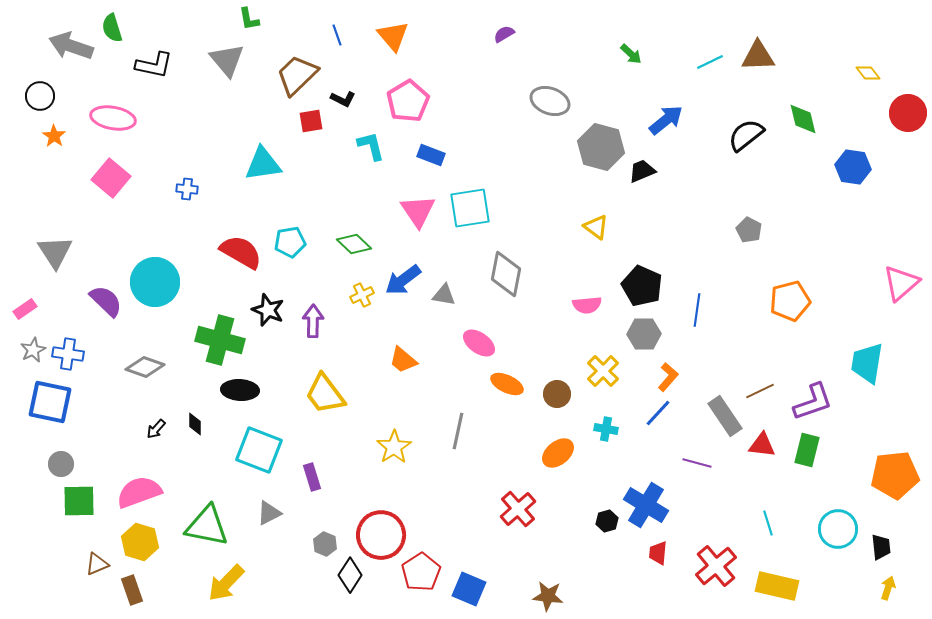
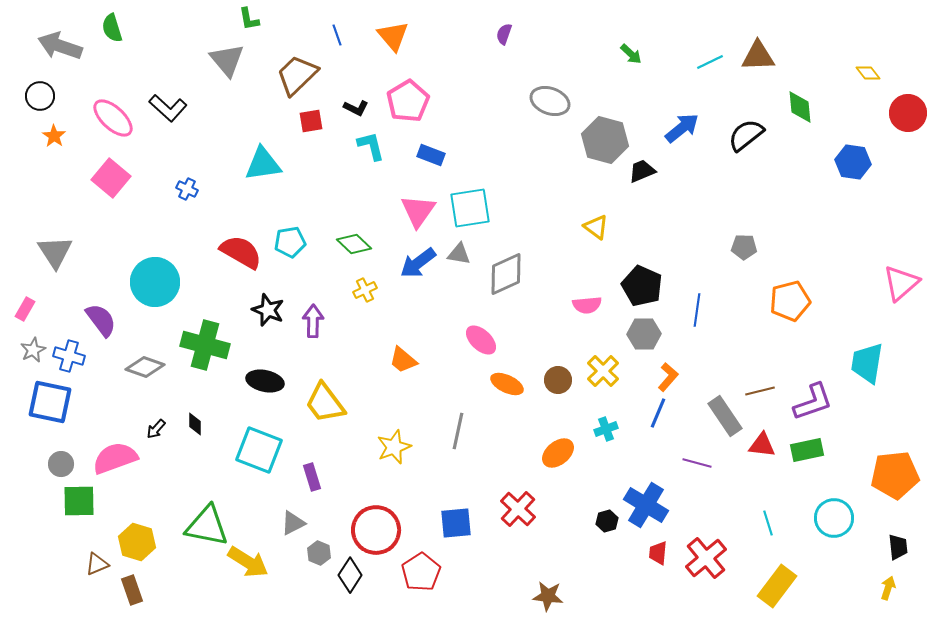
purple semicircle at (504, 34): rotated 40 degrees counterclockwise
gray arrow at (71, 46): moved 11 px left
black L-shape at (154, 65): moved 14 px right, 43 px down; rotated 30 degrees clockwise
black L-shape at (343, 99): moved 13 px right, 9 px down
pink ellipse at (113, 118): rotated 33 degrees clockwise
green diamond at (803, 119): moved 3 px left, 12 px up; rotated 8 degrees clockwise
blue arrow at (666, 120): moved 16 px right, 8 px down
gray hexagon at (601, 147): moved 4 px right, 7 px up
blue hexagon at (853, 167): moved 5 px up
blue cross at (187, 189): rotated 20 degrees clockwise
pink triangle at (418, 211): rotated 9 degrees clockwise
gray pentagon at (749, 230): moved 5 px left, 17 px down; rotated 25 degrees counterclockwise
gray diamond at (506, 274): rotated 54 degrees clockwise
blue arrow at (403, 280): moved 15 px right, 17 px up
yellow cross at (362, 295): moved 3 px right, 5 px up
gray triangle at (444, 295): moved 15 px right, 41 px up
purple semicircle at (106, 301): moved 5 px left, 19 px down; rotated 9 degrees clockwise
pink rectangle at (25, 309): rotated 25 degrees counterclockwise
green cross at (220, 340): moved 15 px left, 5 px down
pink ellipse at (479, 343): moved 2 px right, 3 px up; rotated 8 degrees clockwise
blue cross at (68, 354): moved 1 px right, 2 px down; rotated 8 degrees clockwise
black ellipse at (240, 390): moved 25 px right, 9 px up; rotated 9 degrees clockwise
brown line at (760, 391): rotated 12 degrees clockwise
yellow trapezoid at (325, 394): moved 9 px down
brown circle at (557, 394): moved 1 px right, 14 px up
blue line at (658, 413): rotated 20 degrees counterclockwise
cyan cross at (606, 429): rotated 30 degrees counterclockwise
yellow star at (394, 447): rotated 12 degrees clockwise
green rectangle at (807, 450): rotated 64 degrees clockwise
pink semicircle at (139, 492): moved 24 px left, 34 px up
red cross at (518, 509): rotated 6 degrees counterclockwise
gray triangle at (269, 513): moved 24 px right, 10 px down
cyan circle at (838, 529): moved 4 px left, 11 px up
red circle at (381, 535): moved 5 px left, 5 px up
yellow hexagon at (140, 542): moved 3 px left
gray hexagon at (325, 544): moved 6 px left, 9 px down
black trapezoid at (881, 547): moved 17 px right
red cross at (716, 566): moved 10 px left, 8 px up
yellow arrow at (226, 583): moved 22 px right, 21 px up; rotated 102 degrees counterclockwise
yellow rectangle at (777, 586): rotated 66 degrees counterclockwise
blue square at (469, 589): moved 13 px left, 66 px up; rotated 28 degrees counterclockwise
